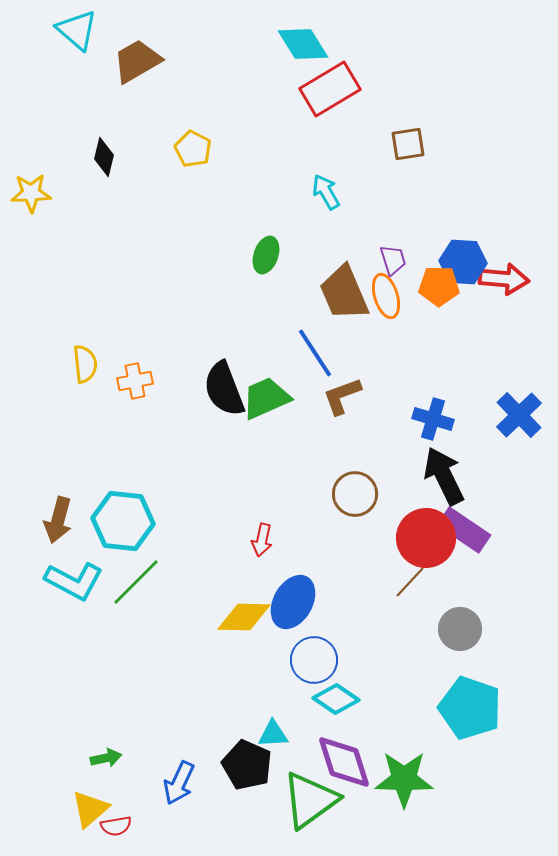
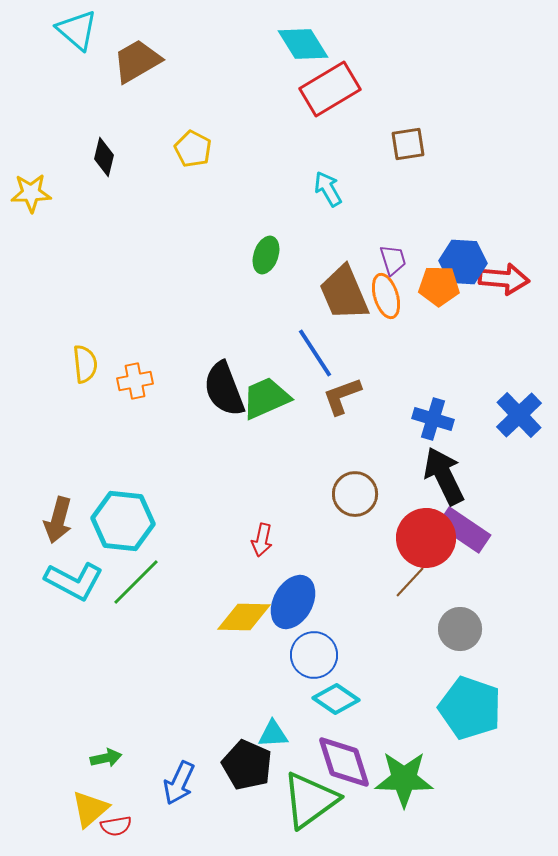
cyan arrow at (326, 192): moved 2 px right, 3 px up
blue circle at (314, 660): moved 5 px up
